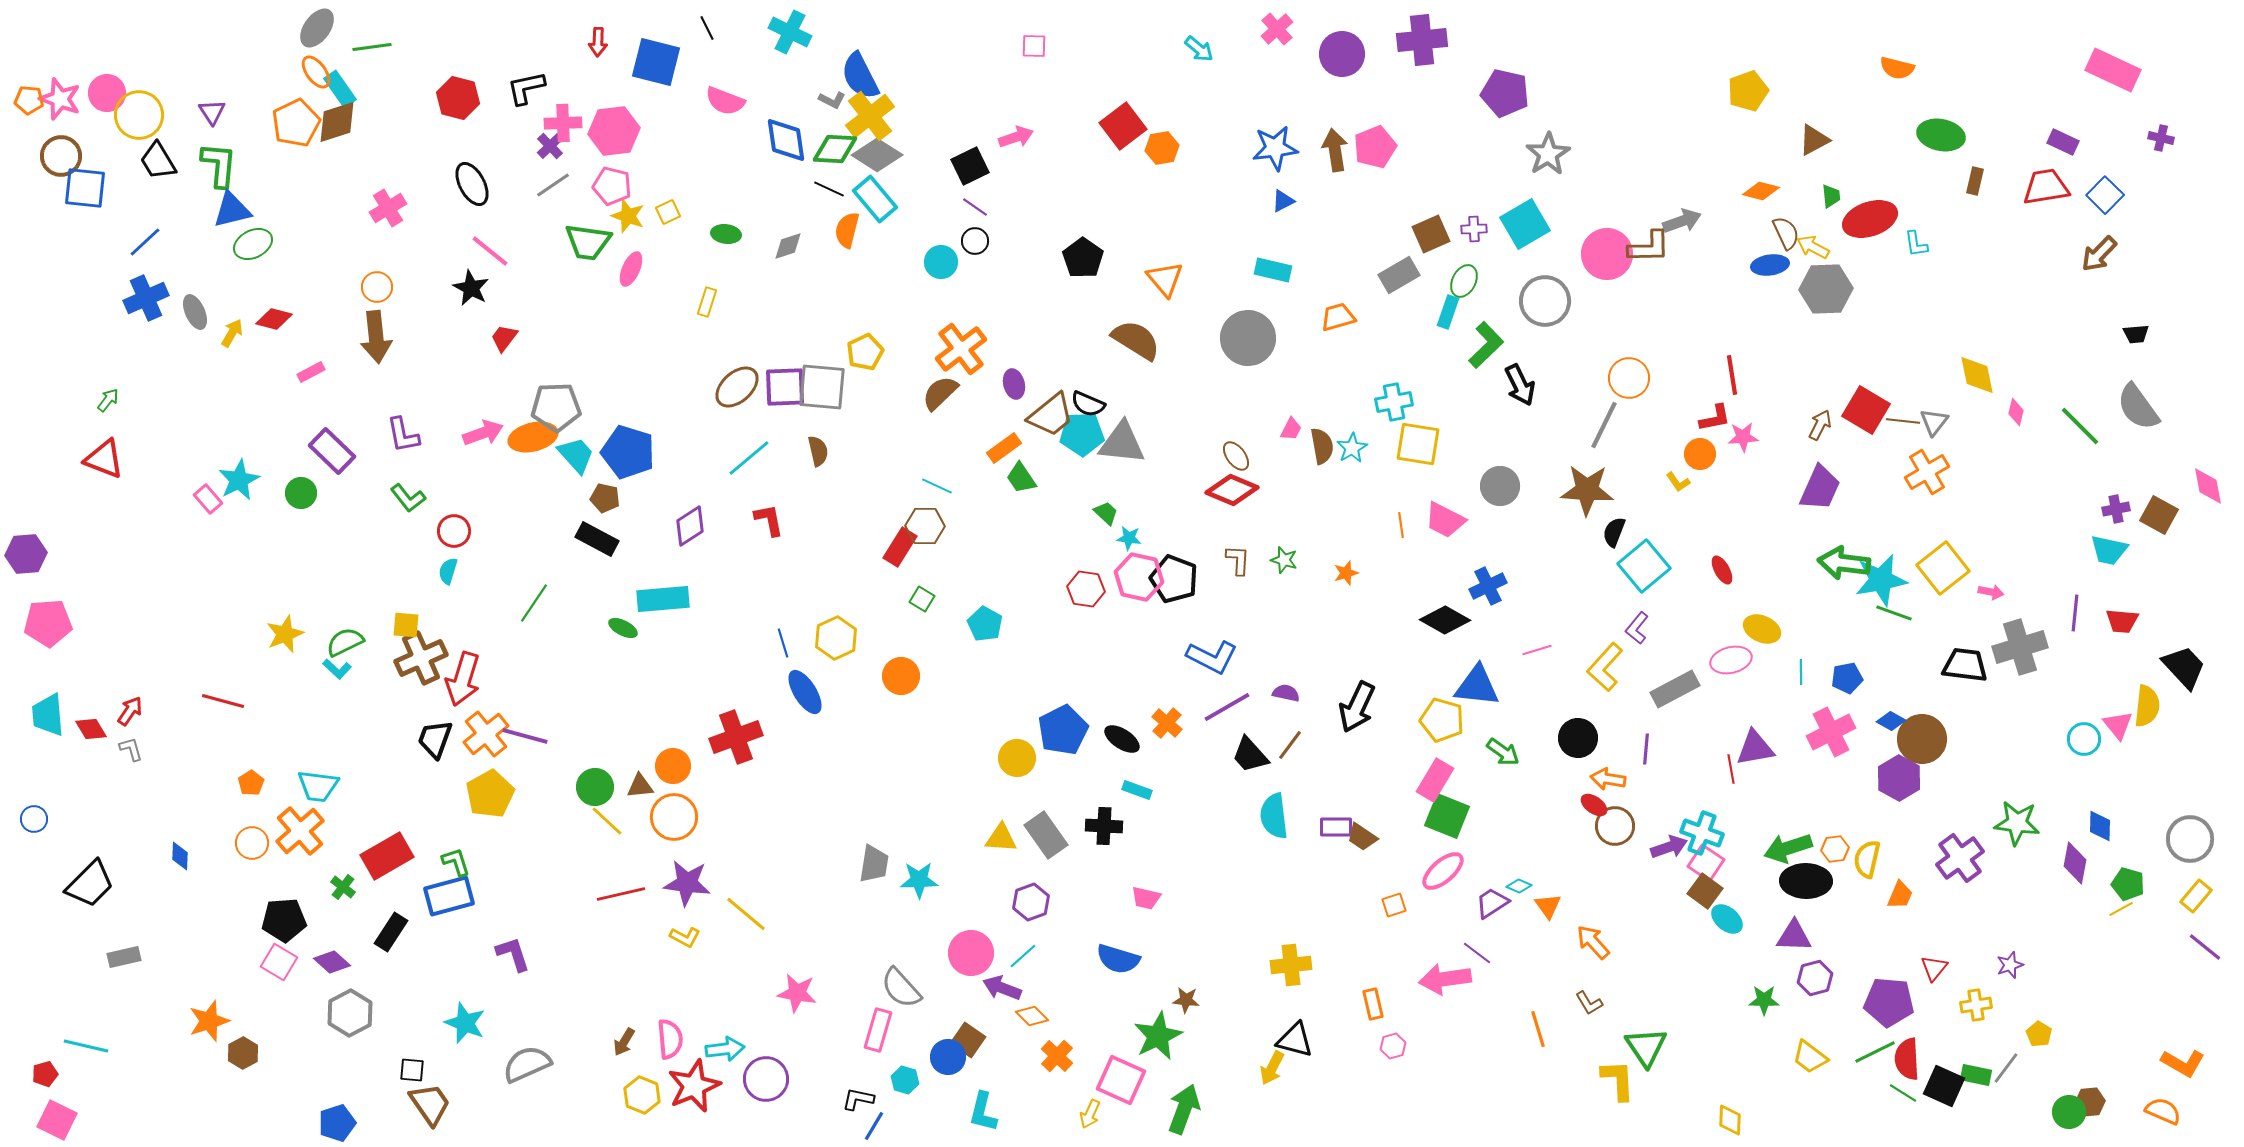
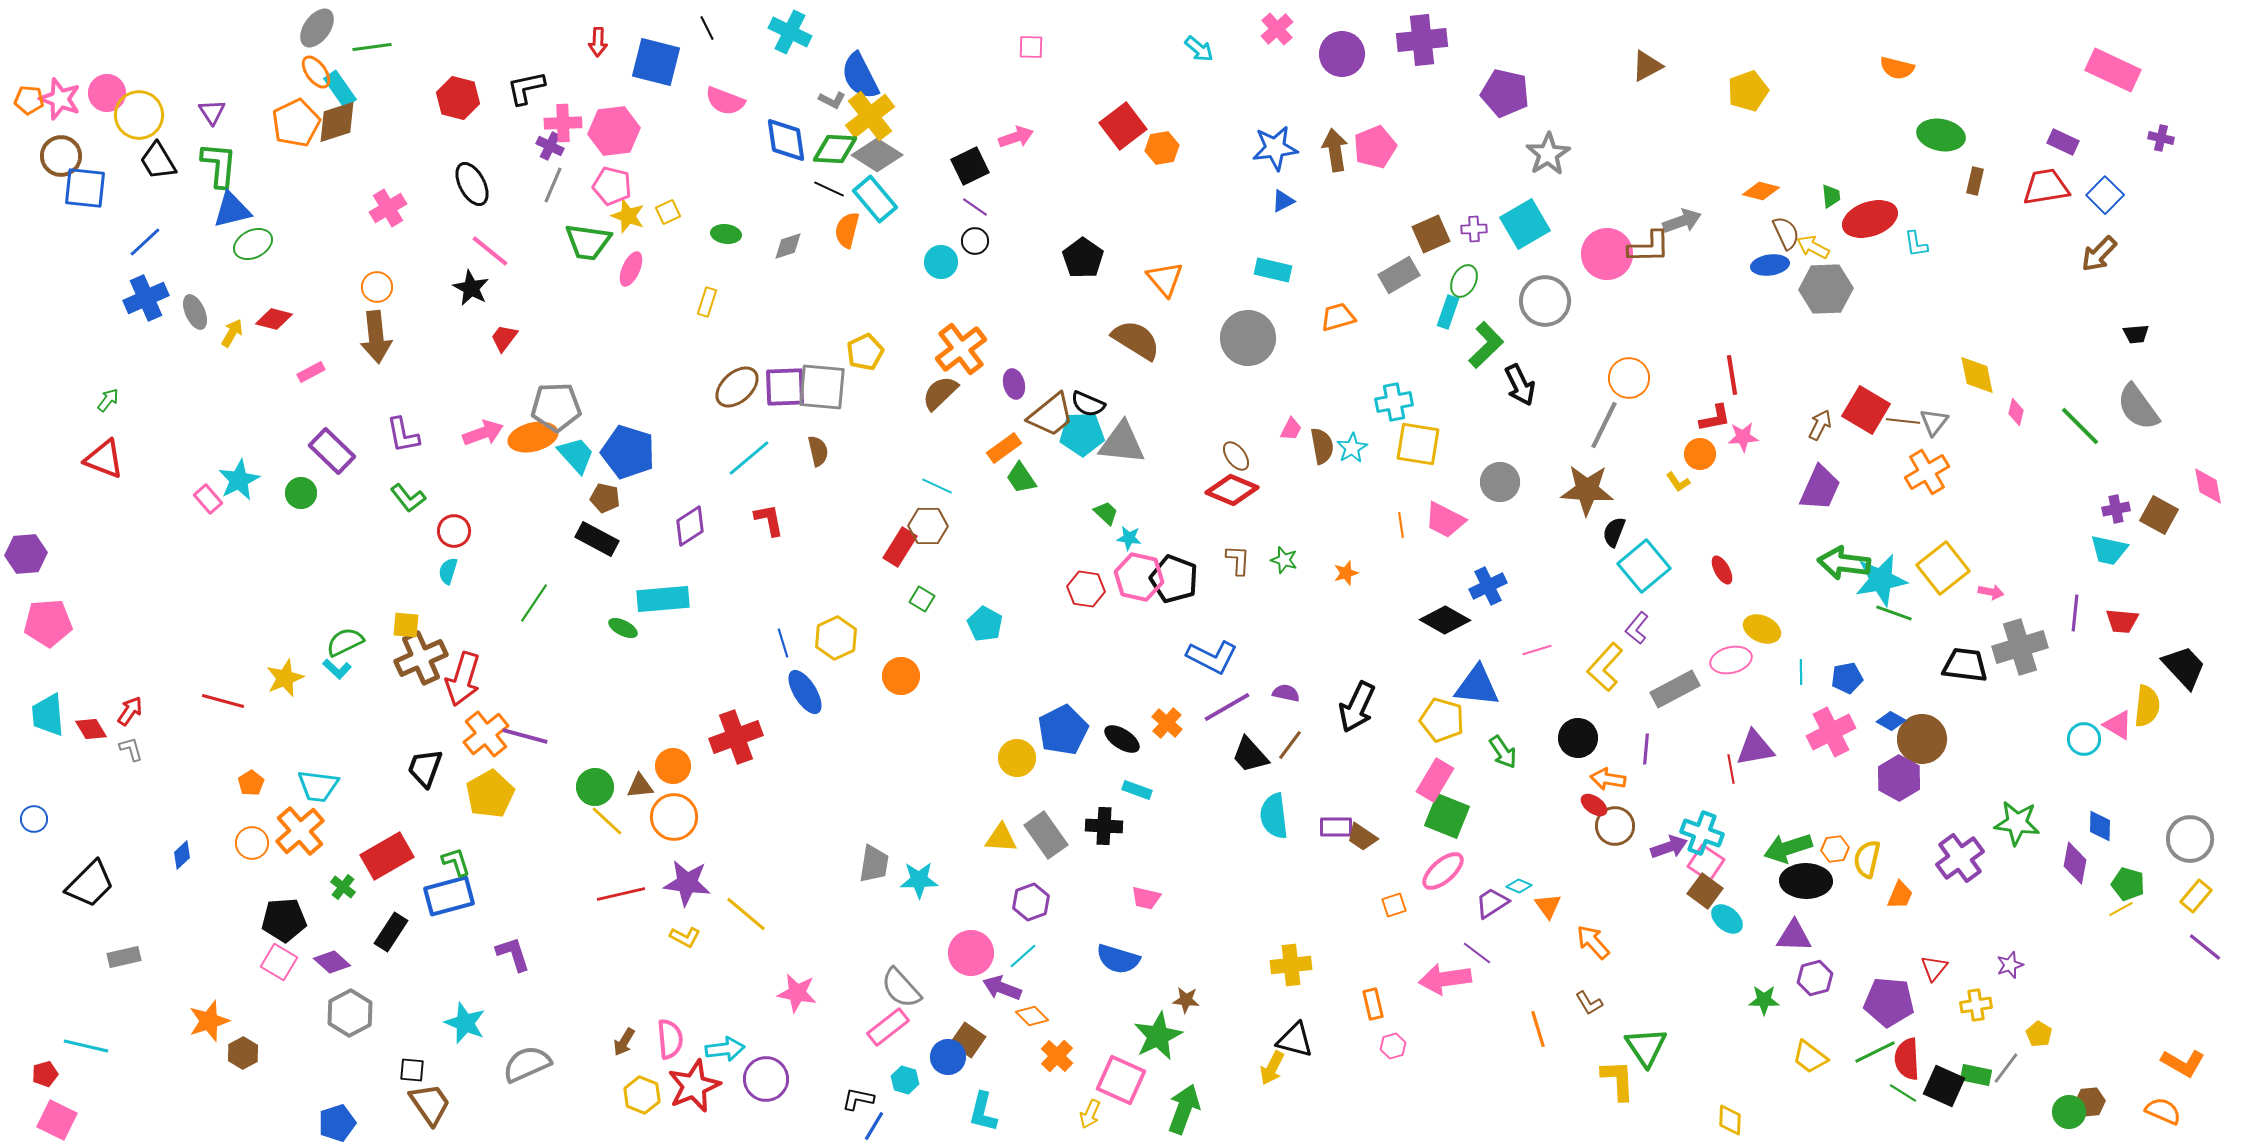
pink square at (1034, 46): moved 3 px left, 1 px down
brown triangle at (1814, 140): moved 167 px left, 74 px up
purple cross at (550, 146): rotated 20 degrees counterclockwise
gray line at (553, 185): rotated 33 degrees counterclockwise
gray circle at (1500, 486): moved 4 px up
brown hexagon at (925, 526): moved 3 px right
yellow star at (285, 634): moved 44 px down
pink triangle at (2118, 725): rotated 20 degrees counterclockwise
black trapezoid at (435, 739): moved 10 px left, 29 px down
green arrow at (1503, 752): rotated 20 degrees clockwise
blue diamond at (180, 856): moved 2 px right, 1 px up; rotated 44 degrees clockwise
pink rectangle at (878, 1030): moved 10 px right, 3 px up; rotated 36 degrees clockwise
